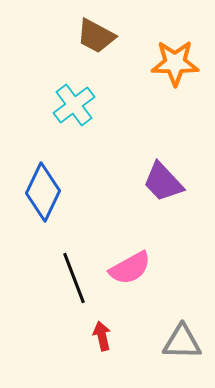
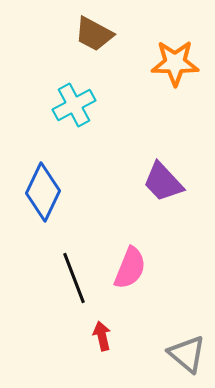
brown trapezoid: moved 2 px left, 2 px up
cyan cross: rotated 9 degrees clockwise
pink semicircle: rotated 39 degrees counterclockwise
gray triangle: moved 5 px right, 12 px down; rotated 39 degrees clockwise
